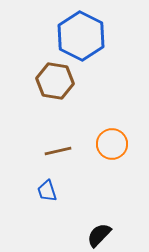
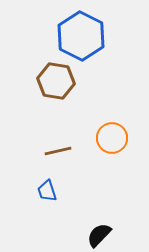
brown hexagon: moved 1 px right
orange circle: moved 6 px up
